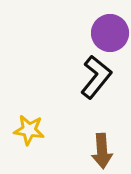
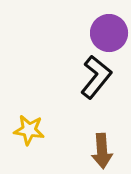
purple circle: moved 1 px left
